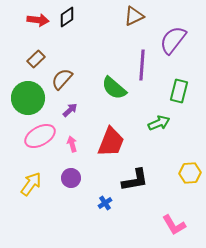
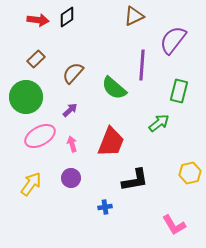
brown semicircle: moved 11 px right, 6 px up
green circle: moved 2 px left, 1 px up
green arrow: rotated 15 degrees counterclockwise
yellow hexagon: rotated 10 degrees counterclockwise
blue cross: moved 4 px down; rotated 24 degrees clockwise
